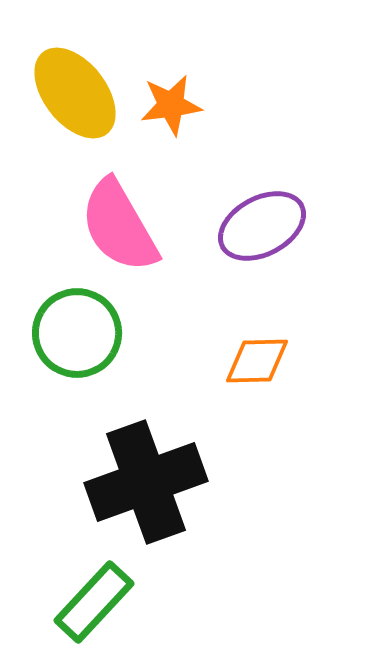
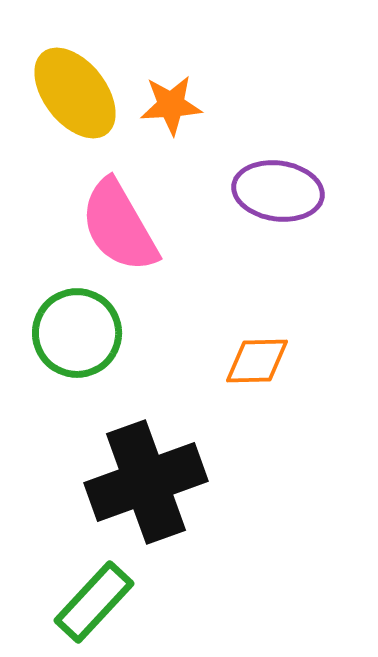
orange star: rotated 4 degrees clockwise
purple ellipse: moved 16 px right, 35 px up; rotated 36 degrees clockwise
